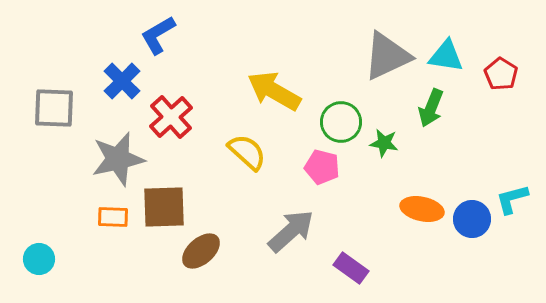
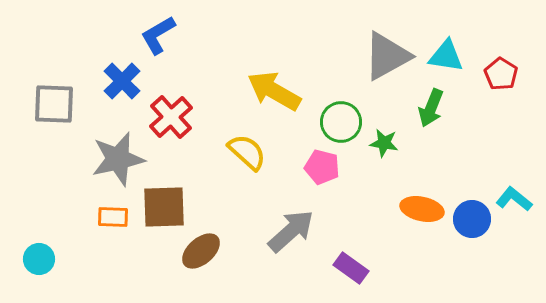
gray triangle: rotated 4 degrees counterclockwise
gray square: moved 4 px up
cyan L-shape: moved 2 px right; rotated 54 degrees clockwise
